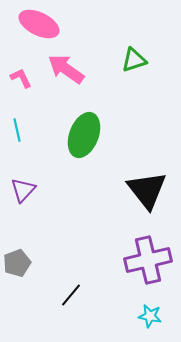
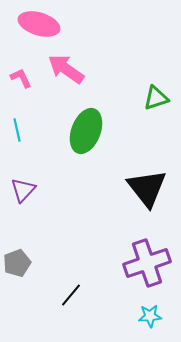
pink ellipse: rotated 9 degrees counterclockwise
green triangle: moved 22 px right, 38 px down
green ellipse: moved 2 px right, 4 px up
black triangle: moved 2 px up
purple cross: moved 1 px left, 3 px down; rotated 6 degrees counterclockwise
cyan star: rotated 15 degrees counterclockwise
